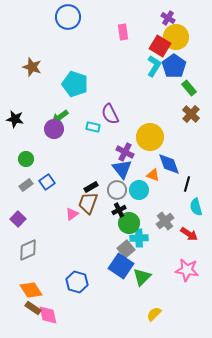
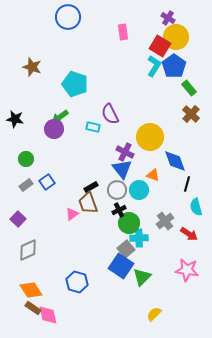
blue diamond at (169, 164): moved 6 px right, 3 px up
brown trapezoid at (88, 203): rotated 40 degrees counterclockwise
